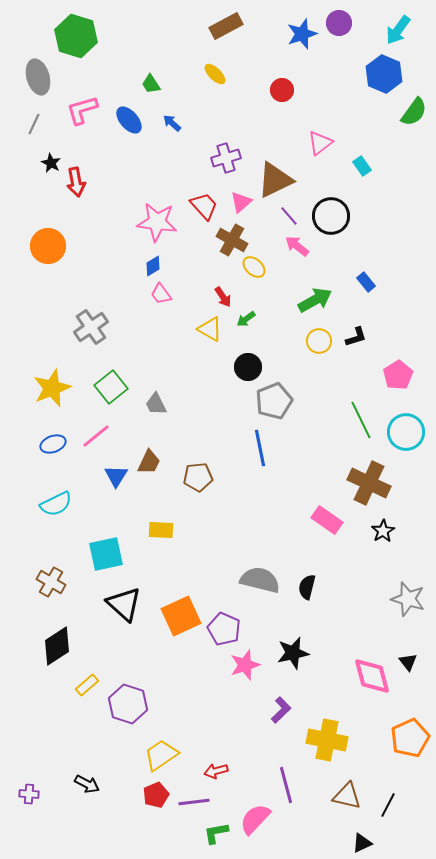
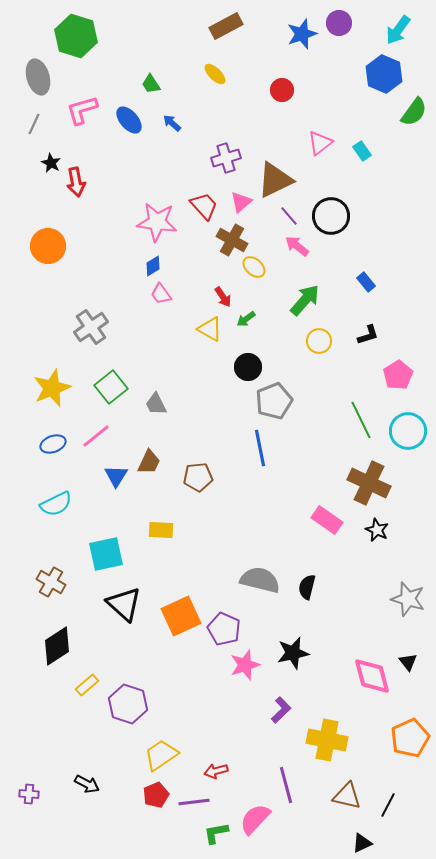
cyan rectangle at (362, 166): moved 15 px up
green arrow at (315, 300): moved 10 px left; rotated 20 degrees counterclockwise
black L-shape at (356, 337): moved 12 px right, 2 px up
cyan circle at (406, 432): moved 2 px right, 1 px up
black star at (383, 531): moved 6 px left, 1 px up; rotated 15 degrees counterclockwise
